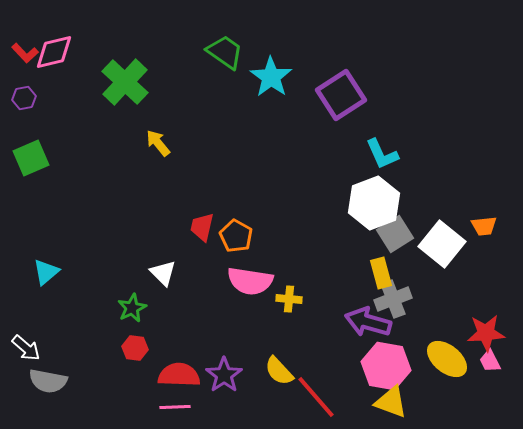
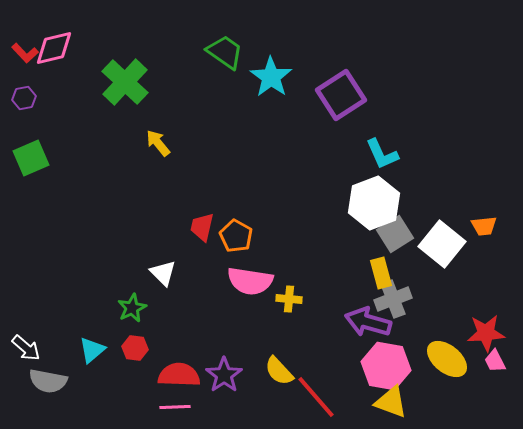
pink diamond: moved 4 px up
cyan triangle: moved 46 px right, 78 px down
pink trapezoid: moved 5 px right
